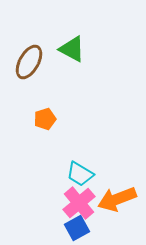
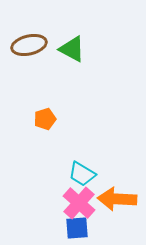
brown ellipse: moved 17 px up; rotated 48 degrees clockwise
cyan trapezoid: moved 2 px right
orange arrow: rotated 24 degrees clockwise
pink cross: rotated 8 degrees counterclockwise
blue square: rotated 25 degrees clockwise
